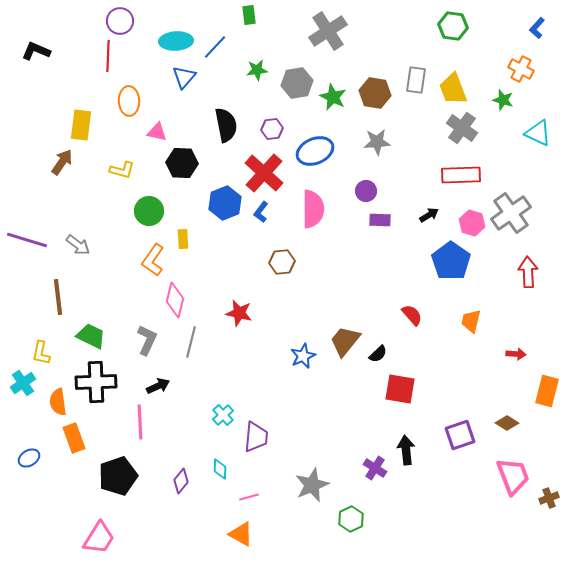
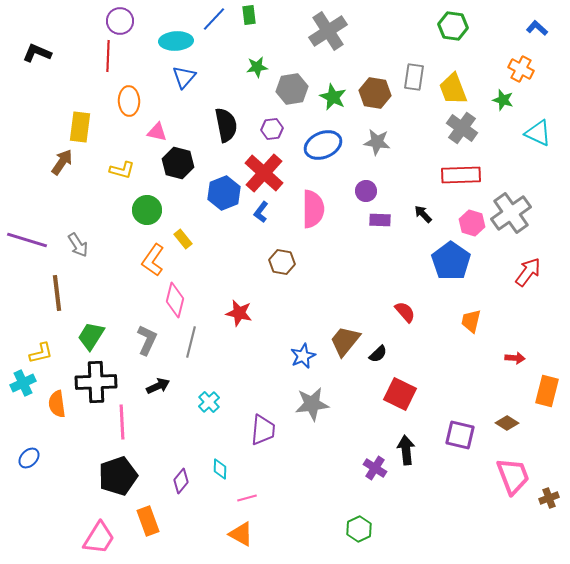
blue L-shape at (537, 28): rotated 90 degrees clockwise
blue line at (215, 47): moved 1 px left, 28 px up
black L-shape at (36, 51): moved 1 px right, 2 px down
green star at (257, 70): moved 3 px up
gray rectangle at (416, 80): moved 2 px left, 3 px up
gray hexagon at (297, 83): moved 5 px left, 6 px down
yellow rectangle at (81, 125): moved 1 px left, 2 px down
gray star at (377, 142): rotated 12 degrees clockwise
blue ellipse at (315, 151): moved 8 px right, 6 px up
black hexagon at (182, 163): moved 4 px left; rotated 12 degrees clockwise
blue hexagon at (225, 203): moved 1 px left, 10 px up
green circle at (149, 211): moved 2 px left, 1 px up
black arrow at (429, 215): moved 6 px left, 1 px up; rotated 102 degrees counterclockwise
yellow rectangle at (183, 239): rotated 36 degrees counterclockwise
gray arrow at (78, 245): rotated 20 degrees clockwise
brown hexagon at (282, 262): rotated 15 degrees clockwise
red arrow at (528, 272): rotated 40 degrees clockwise
brown line at (58, 297): moved 1 px left, 4 px up
red semicircle at (412, 315): moved 7 px left, 3 px up
green trapezoid at (91, 336): rotated 84 degrees counterclockwise
yellow L-shape at (41, 353): rotated 115 degrees counterclockwise
red arrow at (516, 354): moved 1 px left, 4 px down
cyan cross at (23, 383): rotated 10 degrees clockwise
red square at (400, 389): moved 5 px down; rotated 16 degrees clockwise
orange semicircle at (58, 402): moved 1 px left, 2 px down
cyan cross at (223, 415): moved 14 px left, 13 px up
pink line at (140, 422): moved 18 px left
purple square at (460, 435): rotated 32 degrees clockwise
purple trapezoid at (256, 437): moved 7 px right, 7 px up
orange rectangle at (74, 438): moved 74 px right, 83 px down
blue ellipse at (29, 458): rotated 15 degrees counterclockwise
gray star at (312, 485): moved 81 px up; rotated 16 degrees clockwise
pink line at (249, 497): moved 2 px left, 1 px down
green hexagon at (351, 519): moved 8 px right, 10 px down
